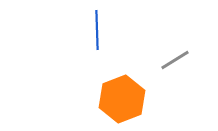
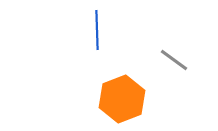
gray line: moved 1 px left; rotated 68 degrees clockwise
